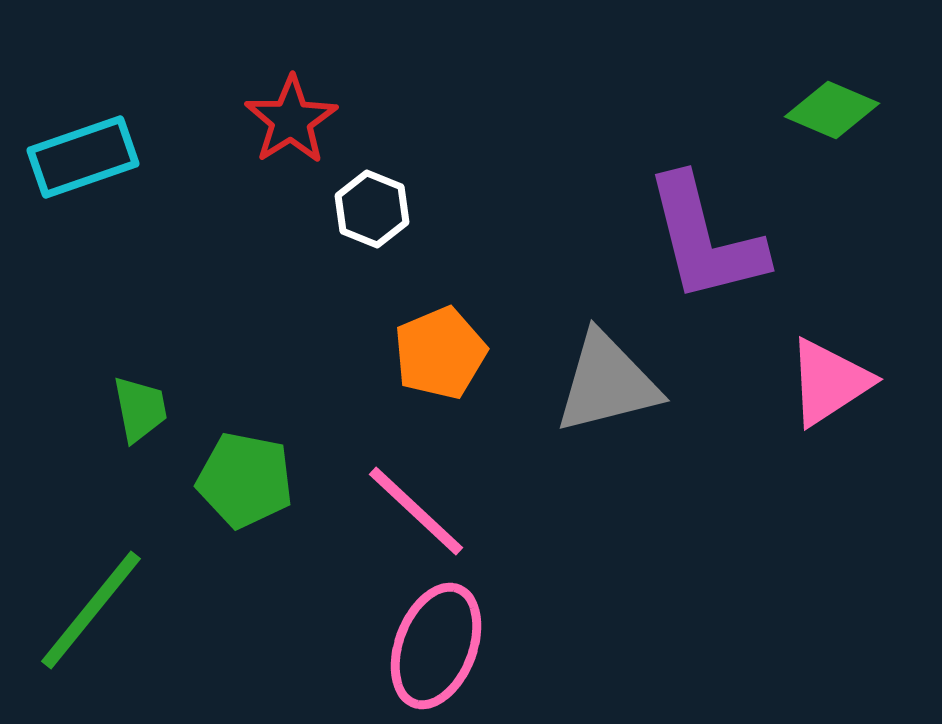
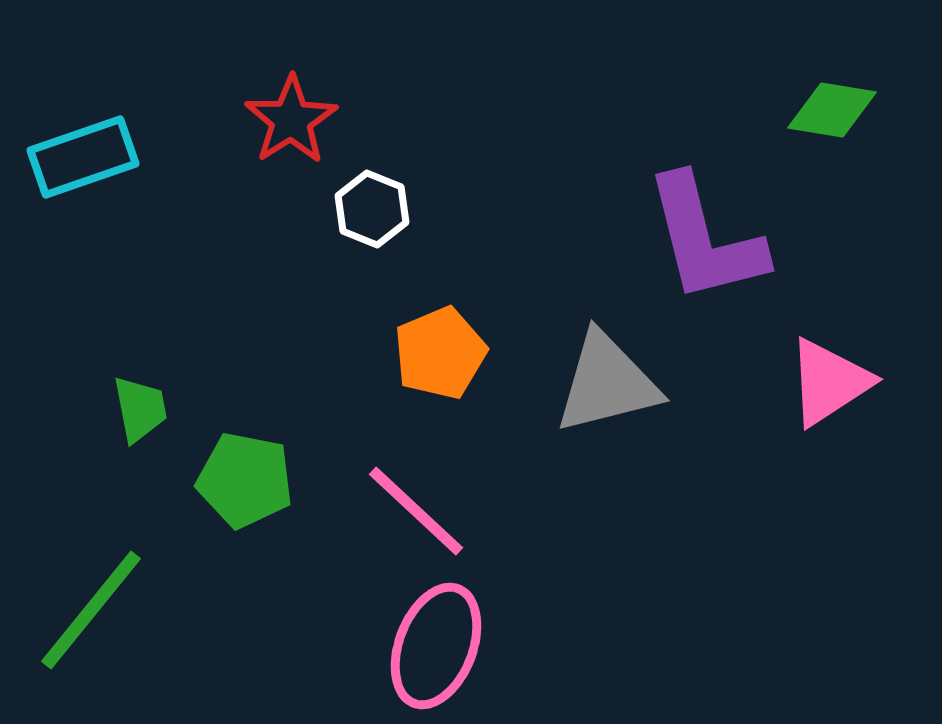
green diamond: rotated 14 degrees counterclockwise
